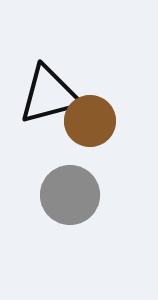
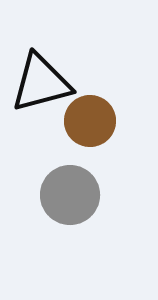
black triangle: moved 8 px left, 12 px up
